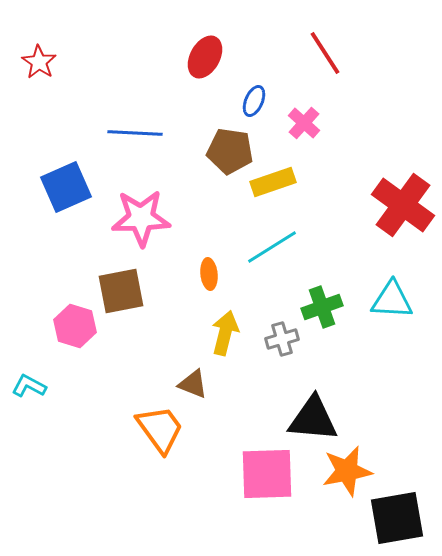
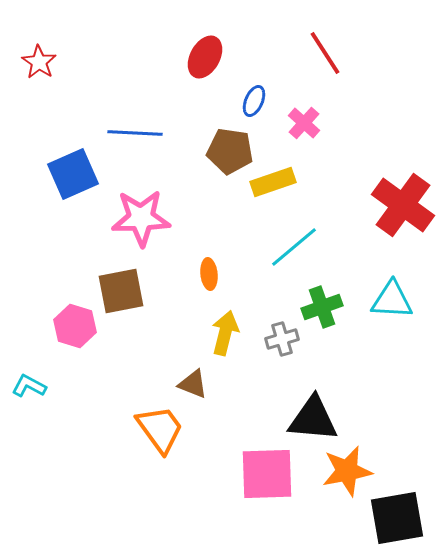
blue square: moved 7 px right, 13 px up
cyan line: moved 22 px right; rotated 8 degrees counterclockwise
